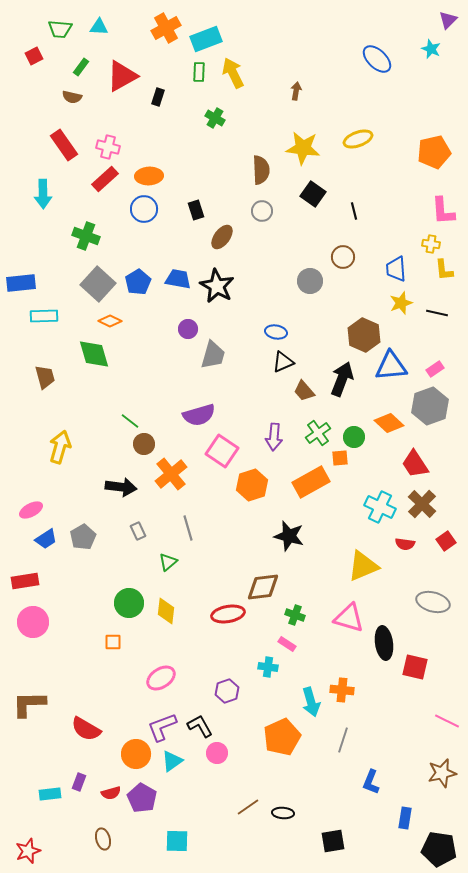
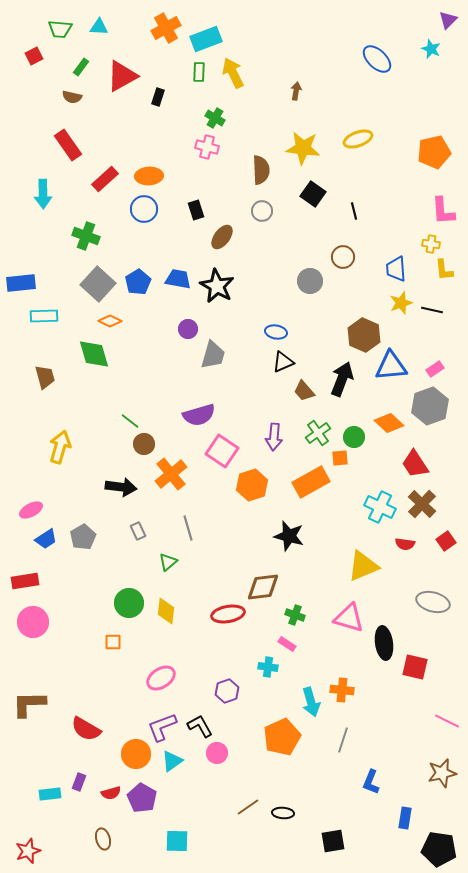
red rectangle at (64, 145): moved 4 px right
pink cross at (108, 147): moved 99 px right
black line at (437, 313): moved 5 px left, 3 px up
